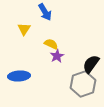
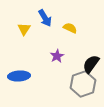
blue arrow: moved 6 px down
yellow semicircle: moved 19 px right, 16 px up
